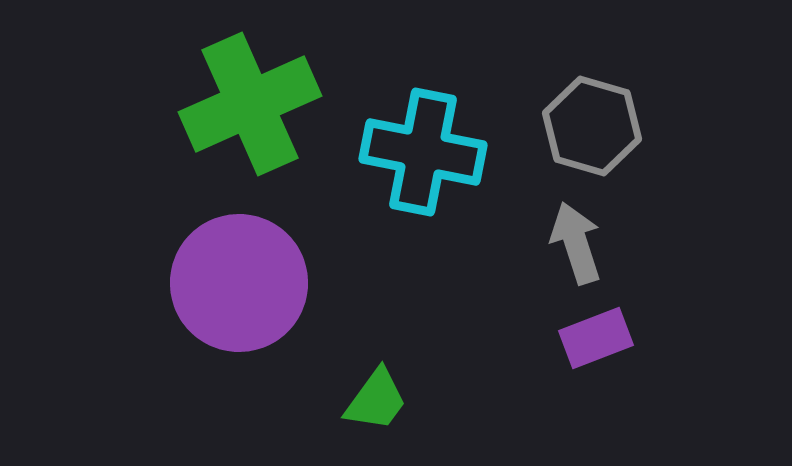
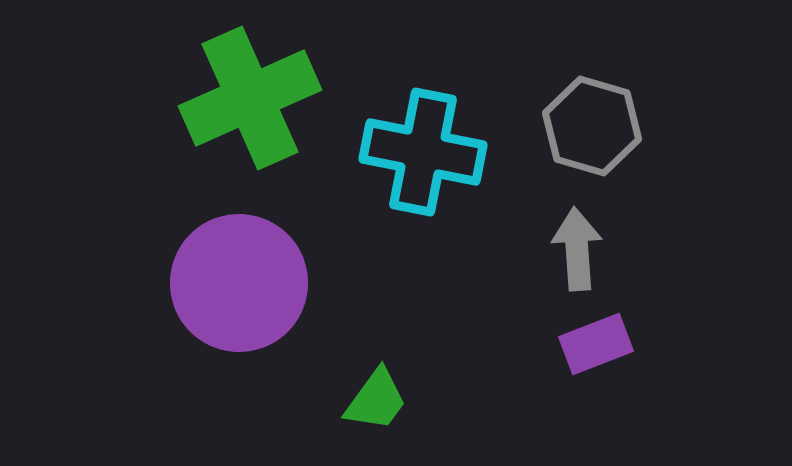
green cross: moved 6 px up
gray arrow: moved 1 px right, 6 px down; rotated 14 degrees clockwise
purple rectangle: moved 6 px down
